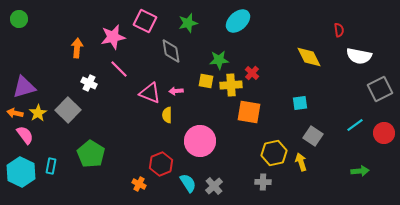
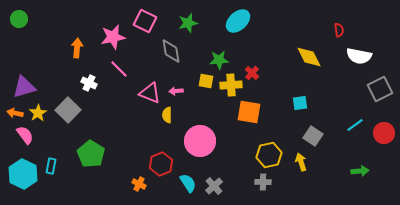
yellow hexagon at (274, 153): moved 5 px left, 2 px down
cyan hexagon at (21, 172): moved 2 px right, 2 px down
